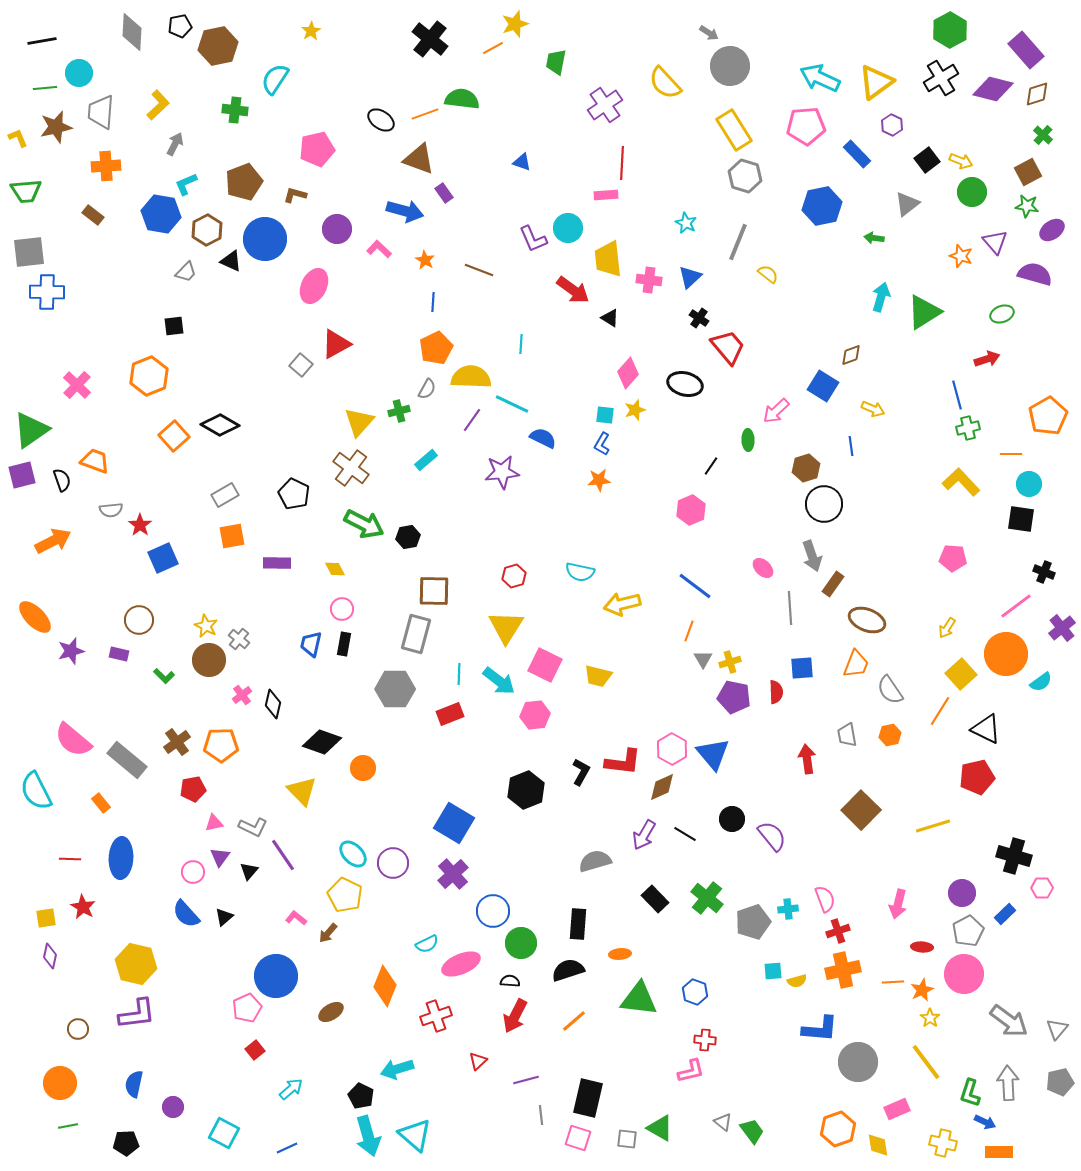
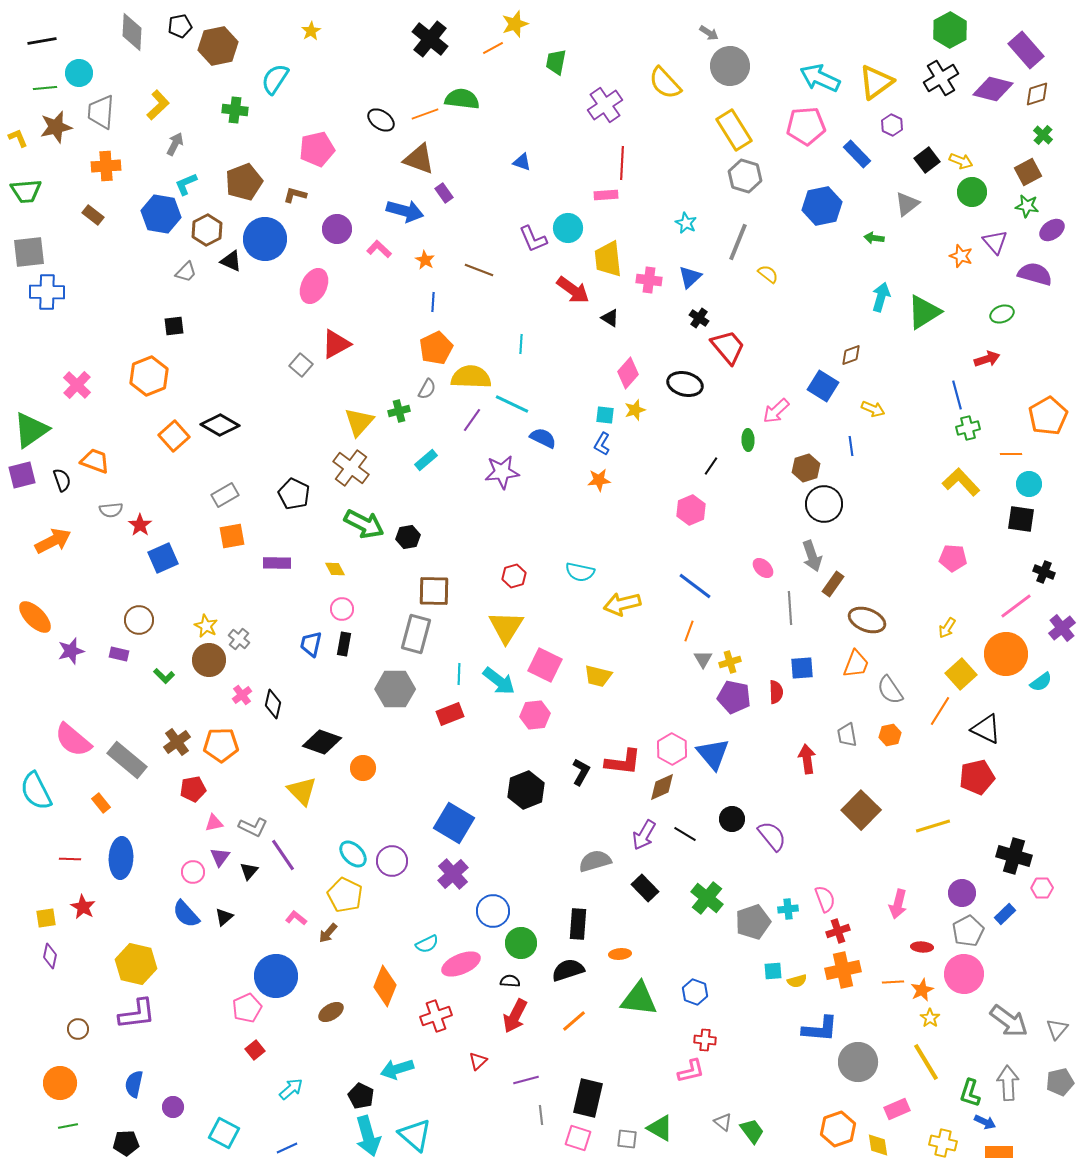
purple circle at (393, 863): moved 1 px left, 2 px up
black rectangle at (655, 899): moved 10 px left, 11 px up
yellow line at (926, 1062): rotated 6 degrees clockwise
